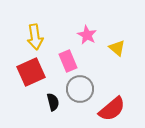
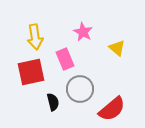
pink star: moved 4 px left, 3 px up
pink rectangle: moved 3 px left, 2 px up
red square: rotated 12 degrees clockwise
